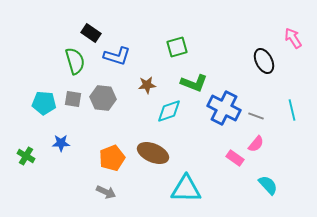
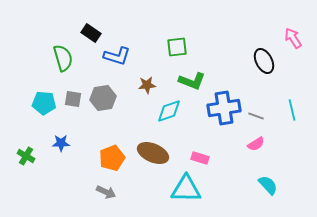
green square: rotated 10 degrees clockwise
green semicircle: moved 12 px left, 3 px up
green L-shape: moved 2 px left, 2 px up
gray hexagon: rotated 15 degrees counterclockwise
blue cross: rotated 36 degrees counterclockwise
pink semicircle: rotated 18 degrees clockwise
pink rectangle: moved 35 px left; rotated 18 degrees counterclockwise
